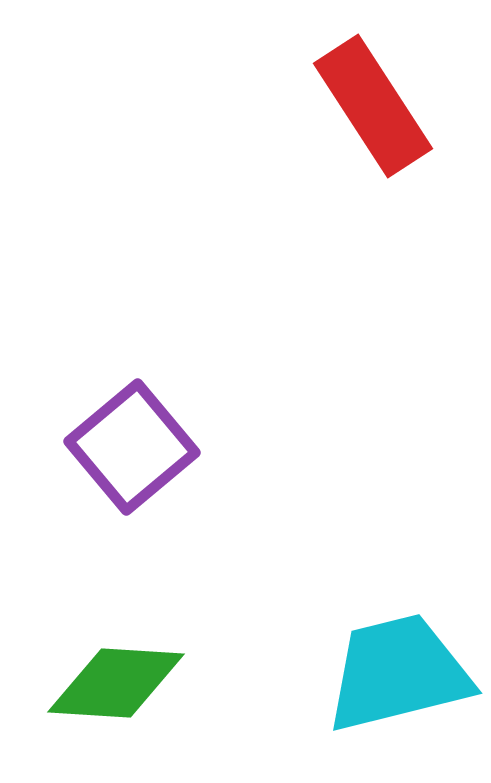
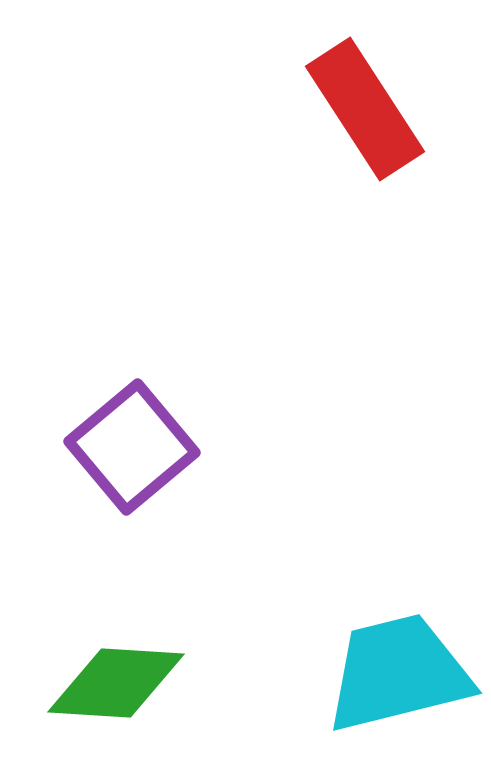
red rectangle: moved 8 px left, 3 px down
